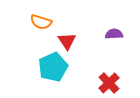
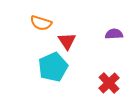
orange semicircle: moved 1 px down
